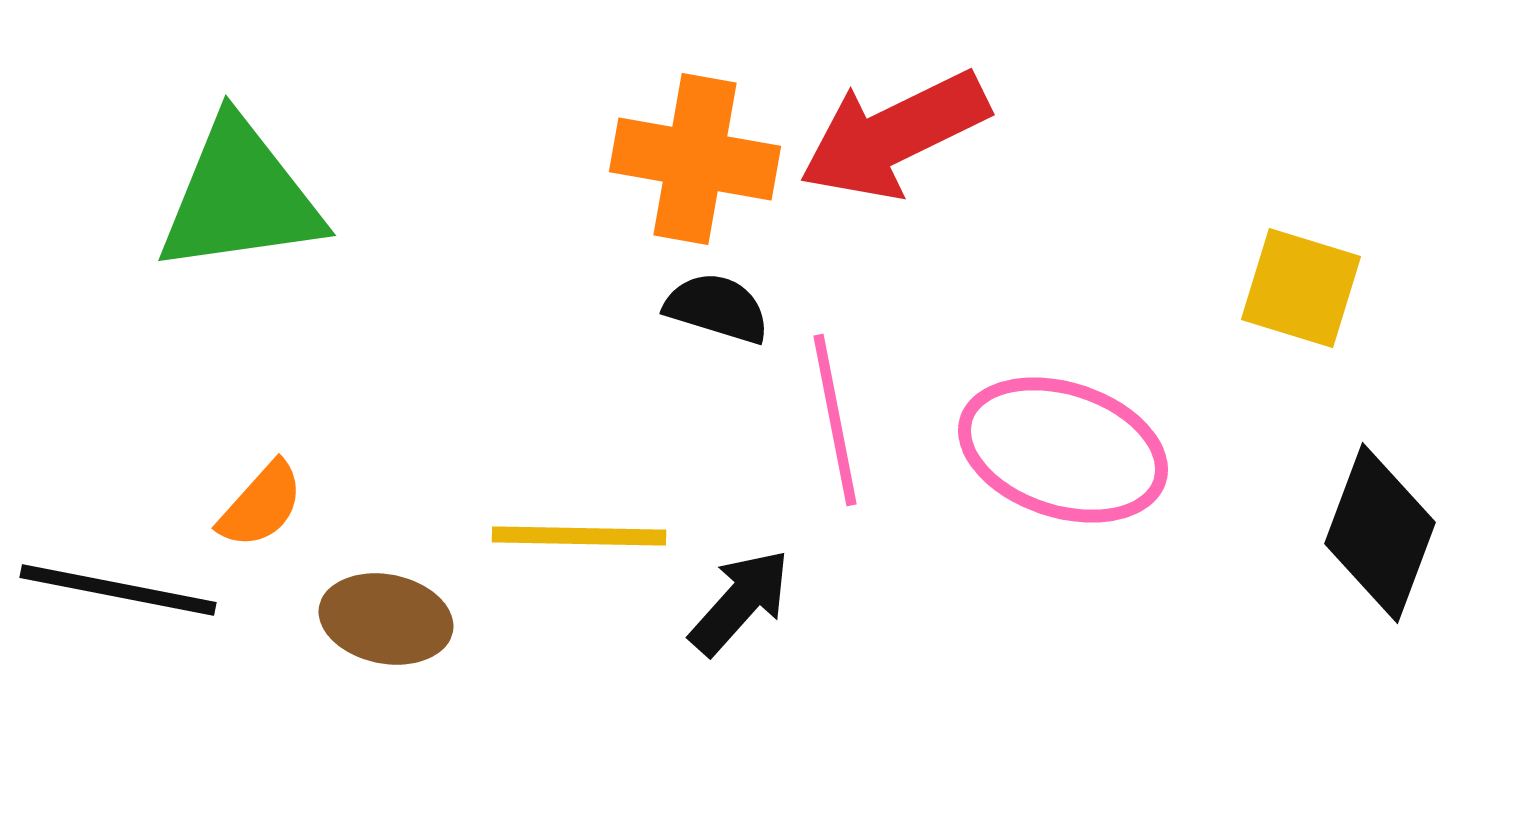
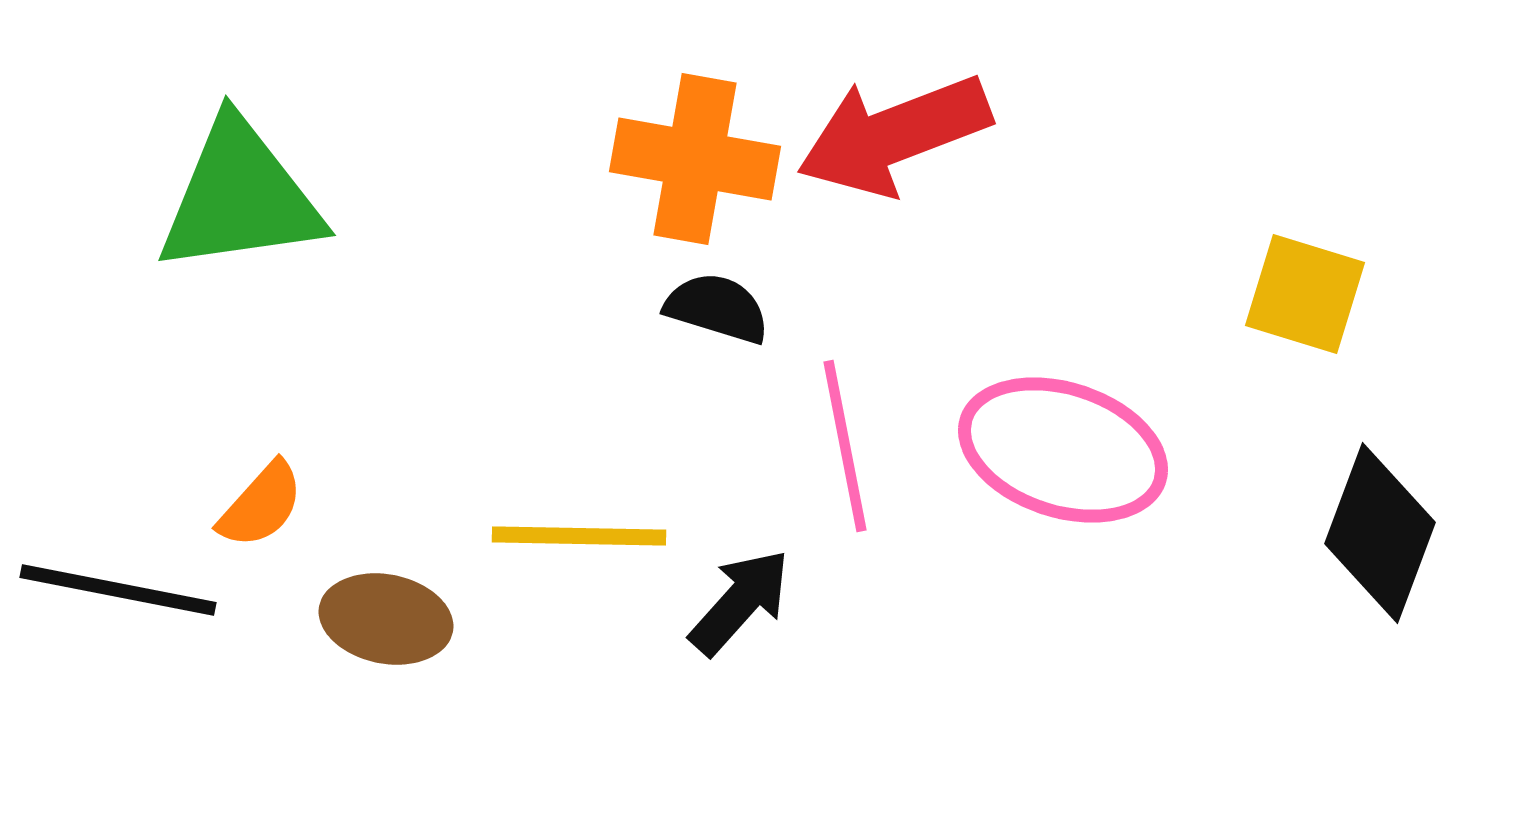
red arrow: rotated 5 degrees clockwise
yellow square: moved 4 px right, 6 px down
pink line: moved 10 px right, 26 px down
